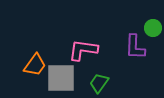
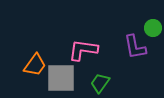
purple L-shape: rotated 12 degrees counterclockwise
green trapezoid: moved 1 px right
